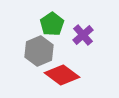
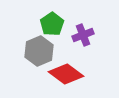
purple cross: rotated 20 degrees clockwise
red diamond: moved 4 px right, 1 px up
